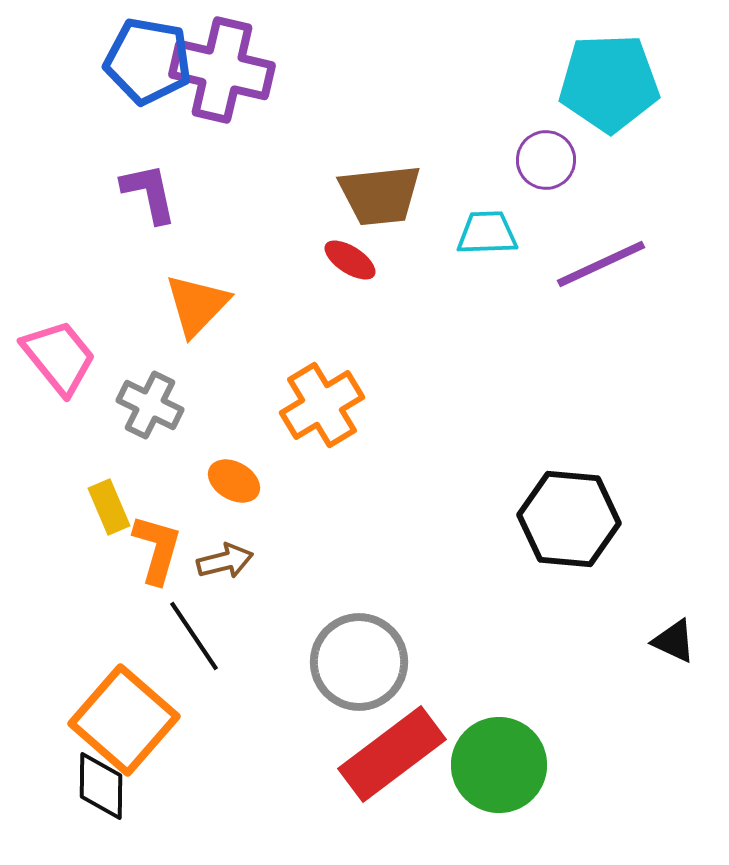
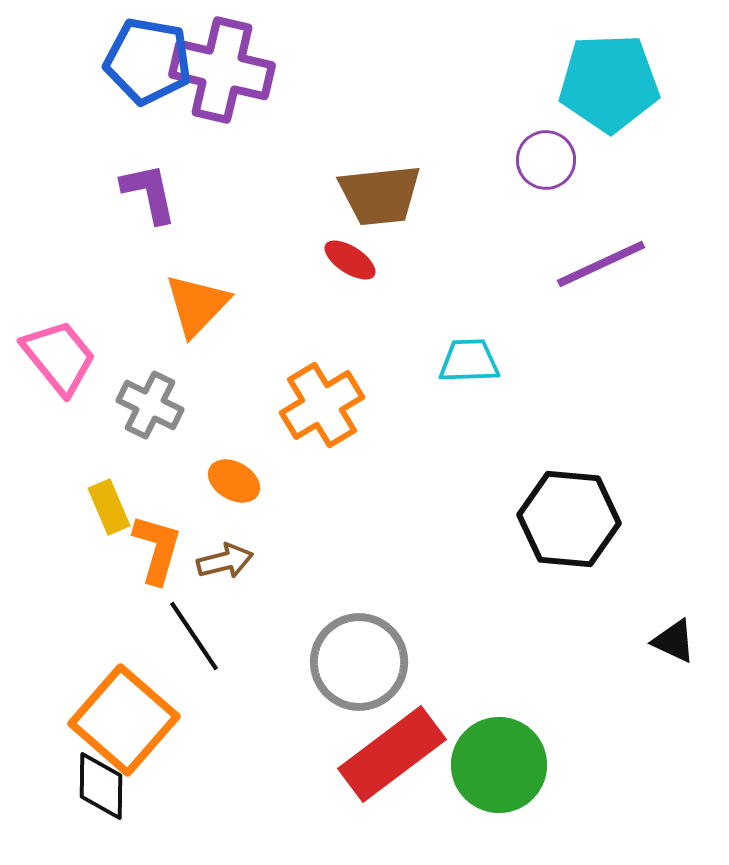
cyan trapezoid: moved 18 px left, 128 px down
